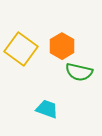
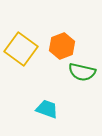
orange hexagon: rotated 10 degrees clockwise
green semicircle: moved 3 px right
